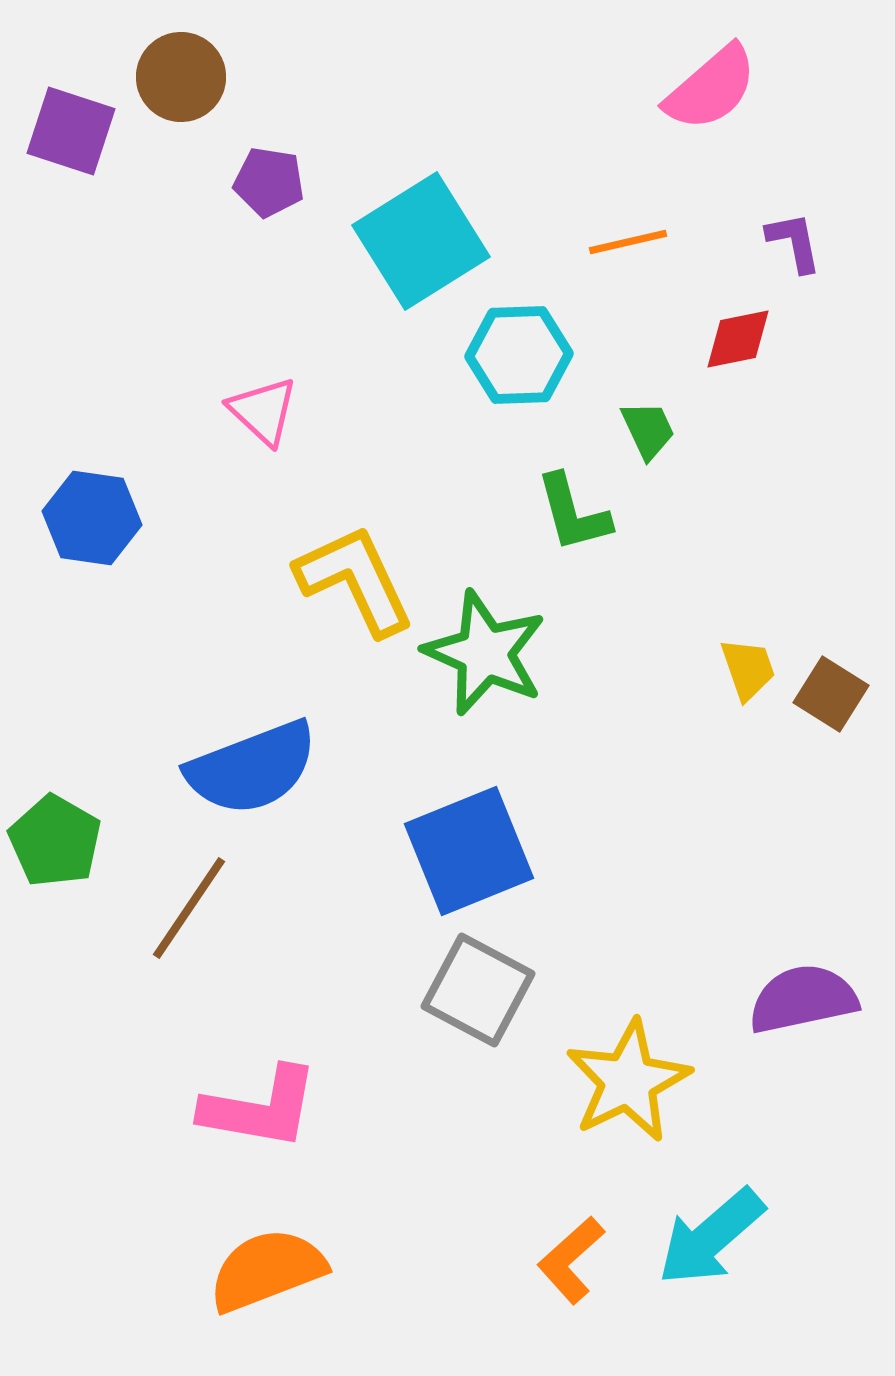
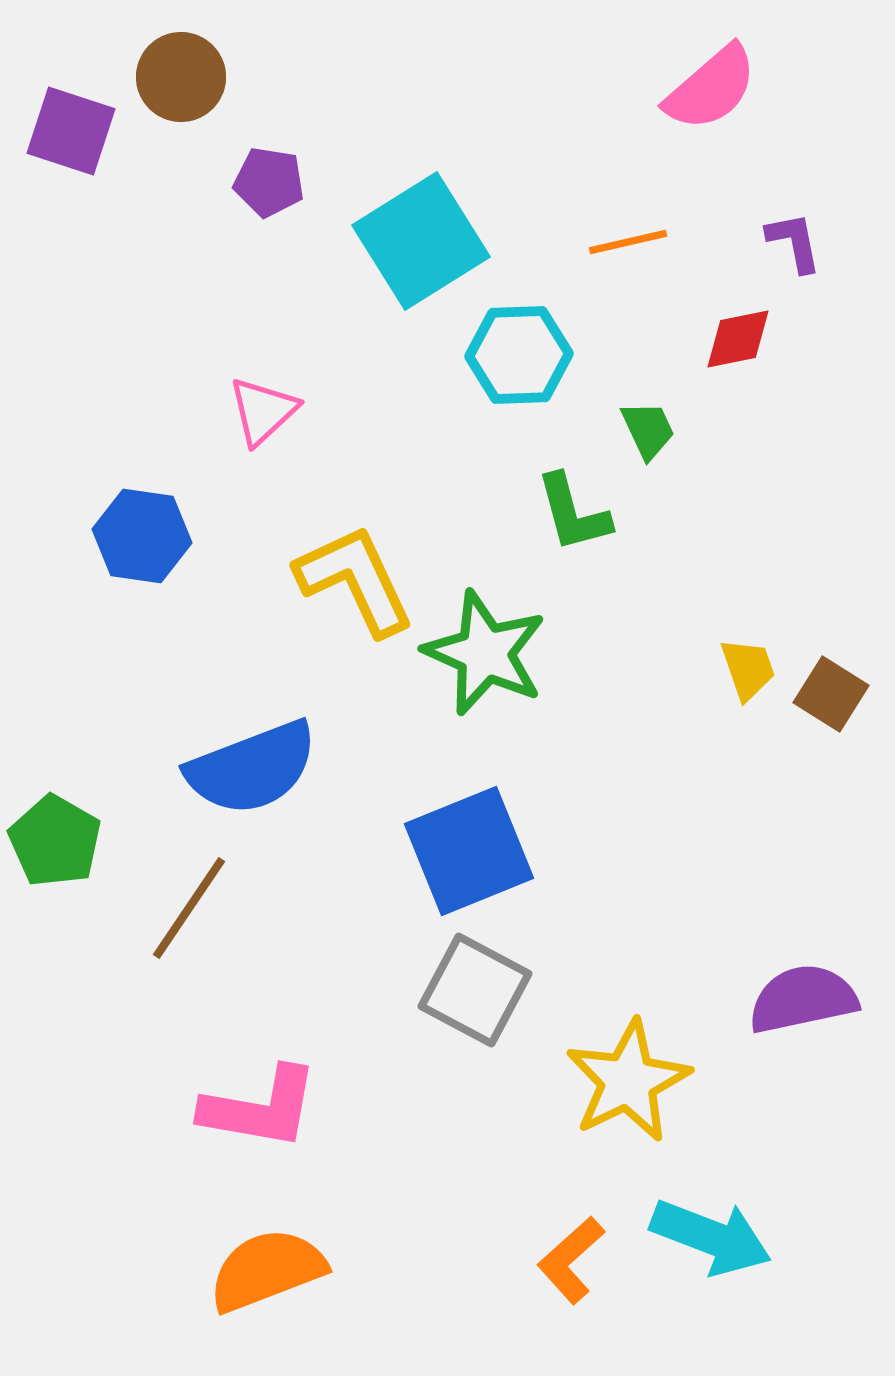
pink triangle: rotated 34 degrees clockwise
blue hexagon: moved 50 px right, 18 px down
gray square: moved 3 px left
cyan arrow: rotated 118 degrees counterclockwise
